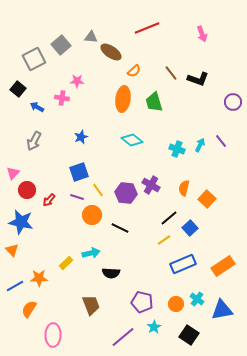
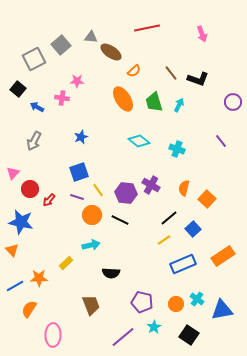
red line at (147, 28): rotated 10 degrees clockwise
orange ellipse at (123, 99): rotated 40 degrees counterclockwise
cyan diamond at (132, 140): moved 7 px right, 1 px down
cyan arrow at (200, 145): moved 21 px left, 40 px up
red circle at (27, 190): moved 3 px right, 1 px up
black line at (120, 228): moved 8 px up
blue square at (190, 228): moved 3 px right, 1 px down
cyan arrow at (91, 253): moved 8 px up
orange rectangle at (223, 266): moved 10 px up
